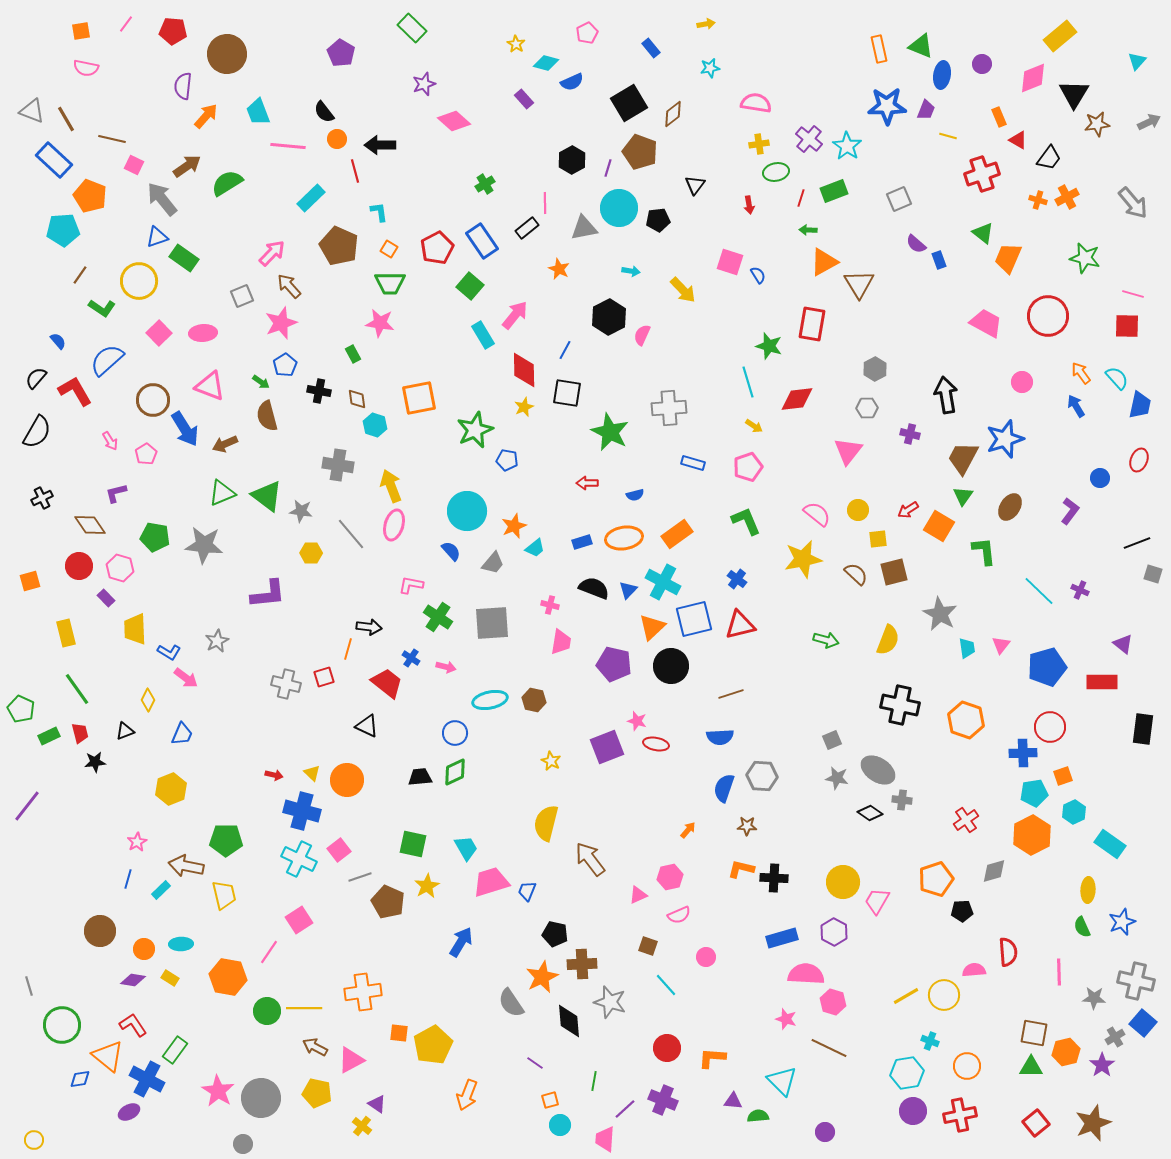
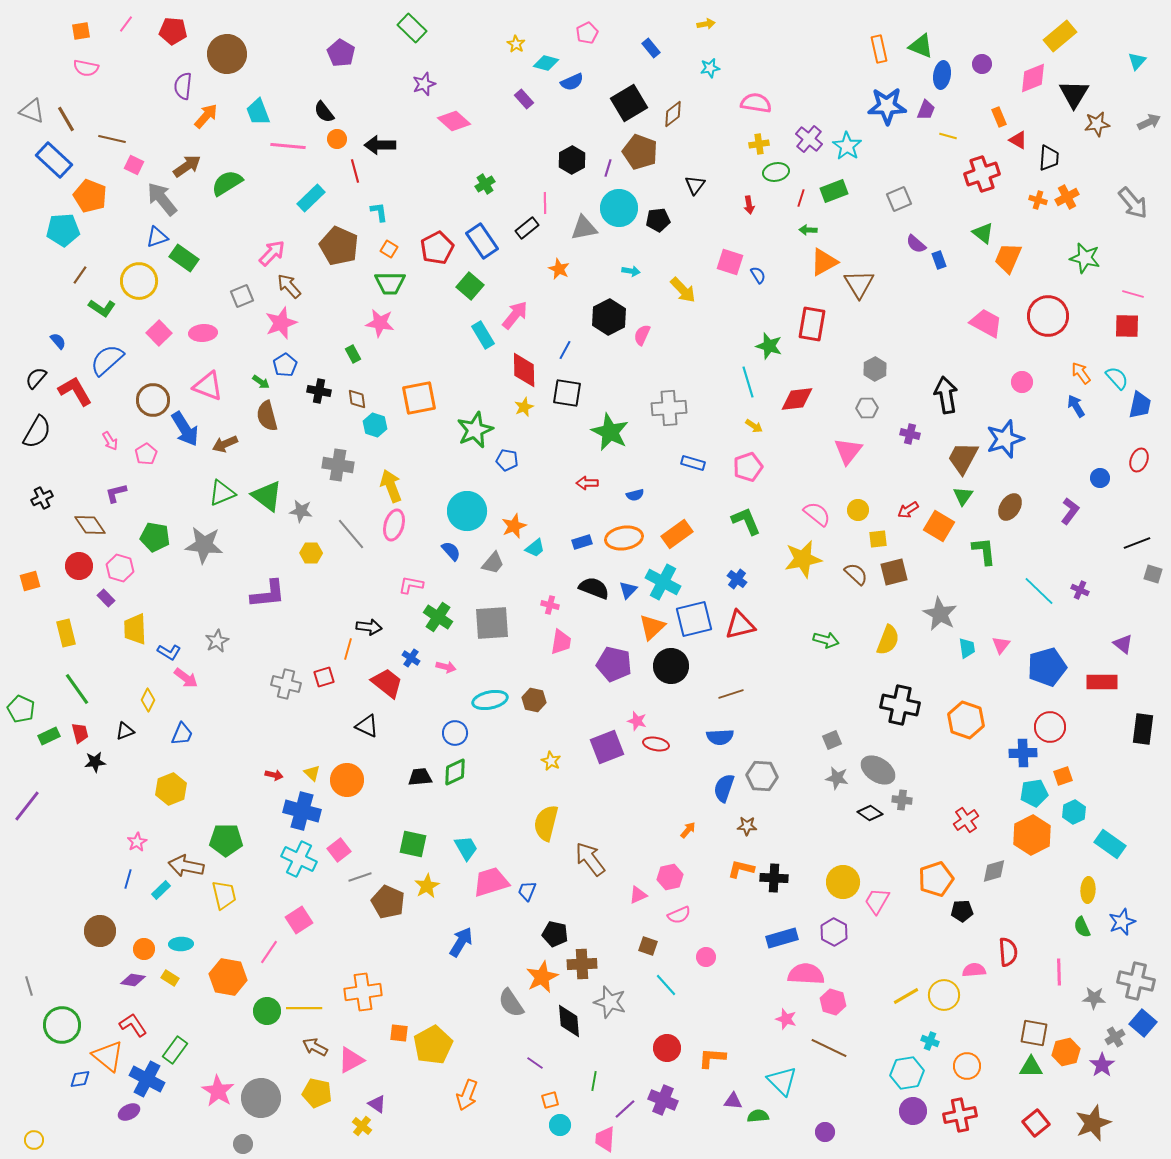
black trapezoid at (1049, 158): rotated 32 degrees counterclockwise
pink triangle at (210, 386): moved 2 px left
